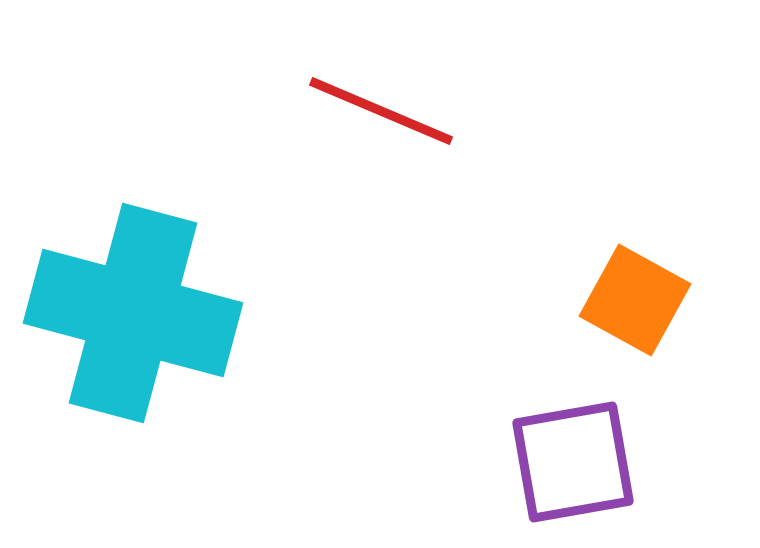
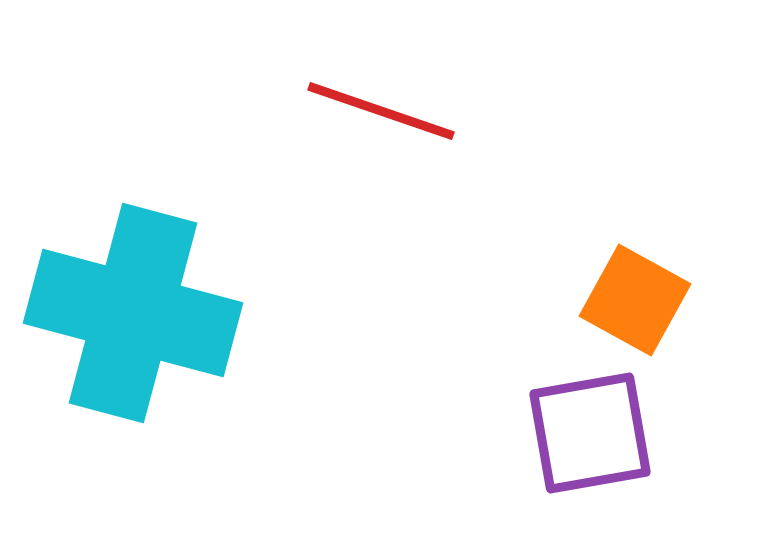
red line: rotated 4 degrees counterclockwise
purple square: moved 17 px right, 29 px up
